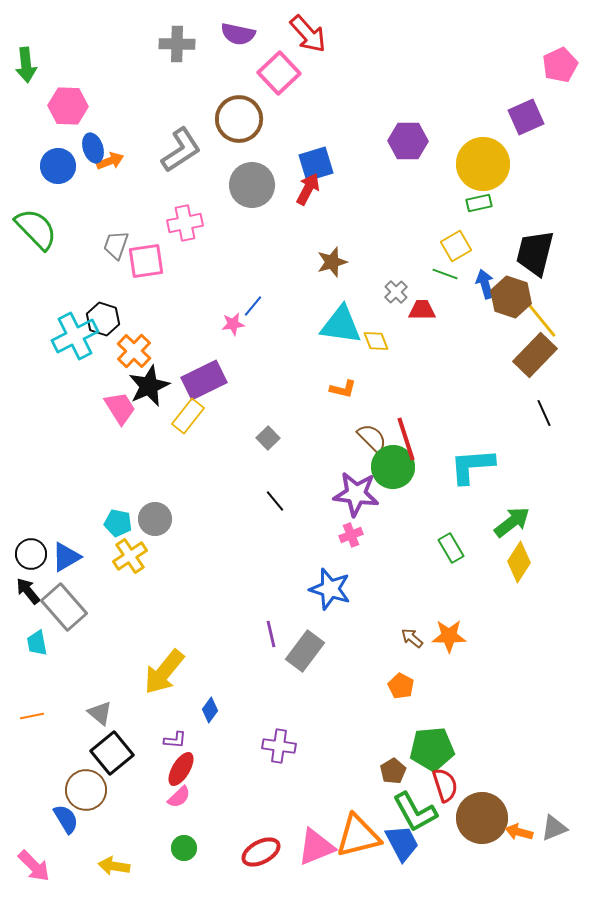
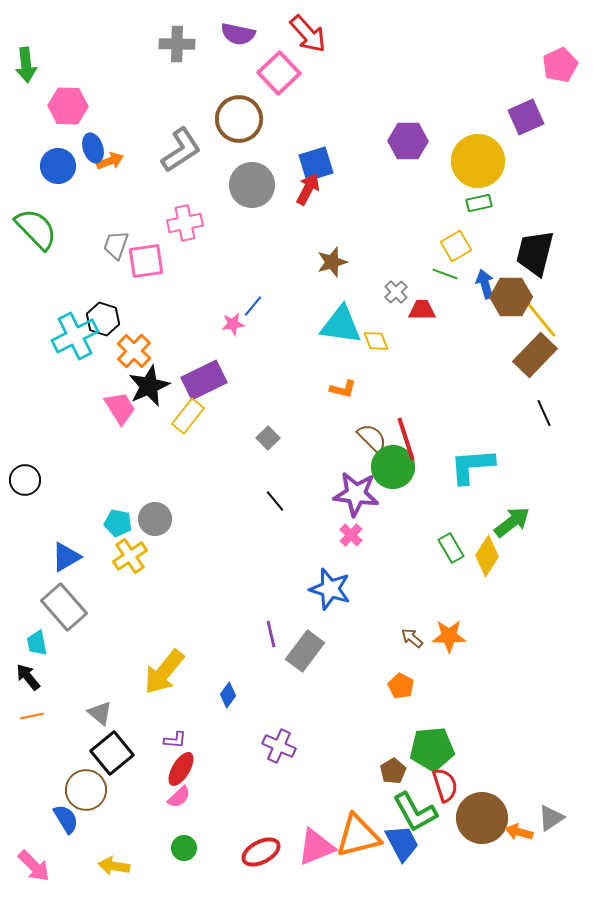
yellow circle at (483, 164): moved 5 px left, 3 px up
brown hexagon at (511, 297): rotated 18 degrees counterclockwise
pink cross at (351, 535): rotated 25 degrees counterclockwise
black circle at (31, 554): moved 6 px left, 74 px up
yellow diamond at (519, 562): moved 32 px left, 6 px up
black arrow at (28, 591): moved 86 px down
blue diamond at (210, 710): moved 18 px right, 15 px up
purple cross at (279, 746): rotated 16 degrees clockwise
gray triangle at (554, 828): moved 3 px left, 10 px up; rotated 12 degrees counterclockwise
